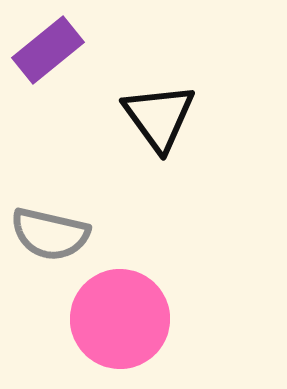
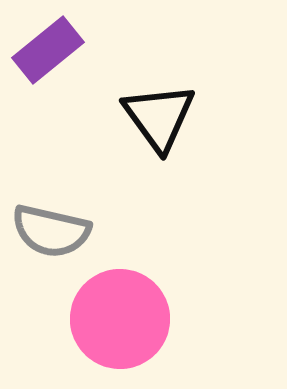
gray semicircle: moved 1 px right, 3 px up
